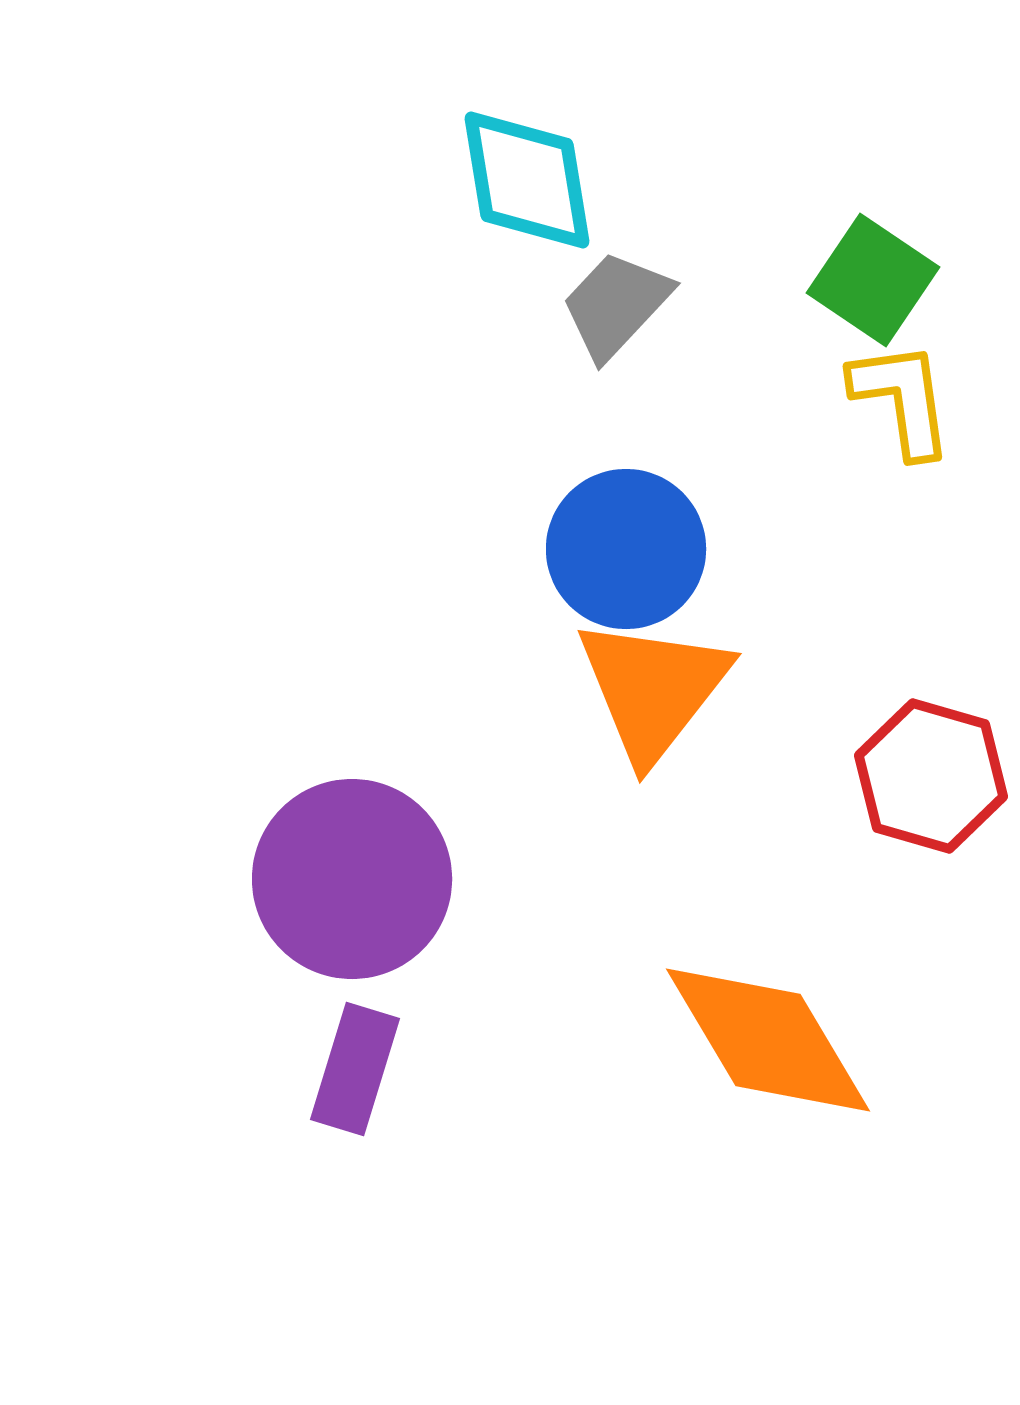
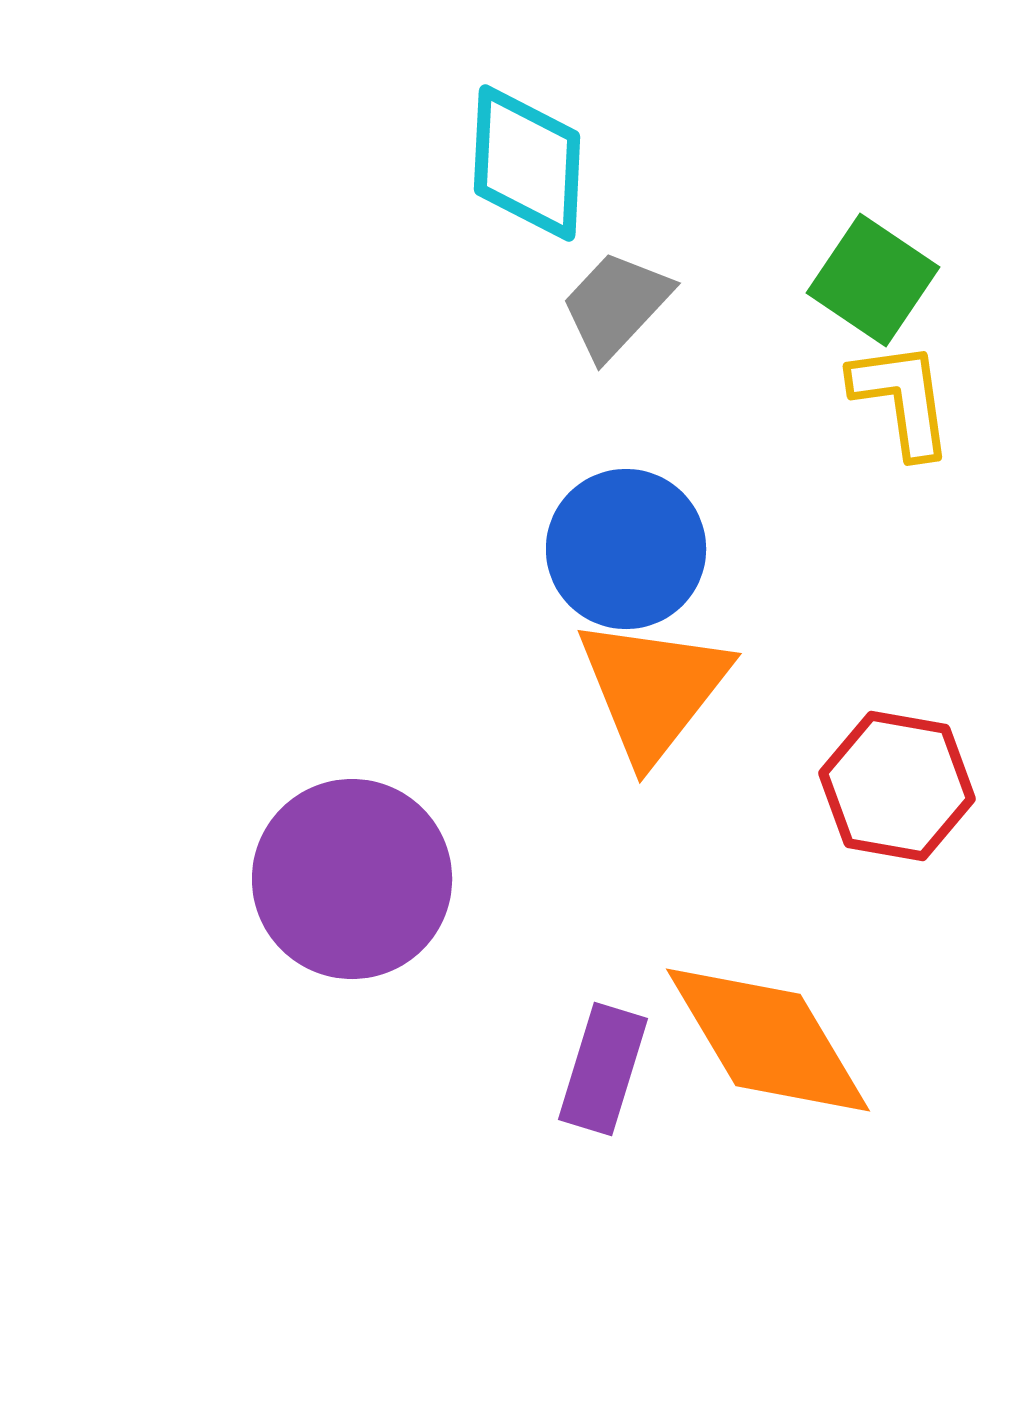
cyan diamond: moved 17 px up; rotated 12 degrees clockwise
red hexagon: moved 34 px left, 10 px down; rotated 6 degrees counterclockwise
purple rectangle: moved 248 px right
